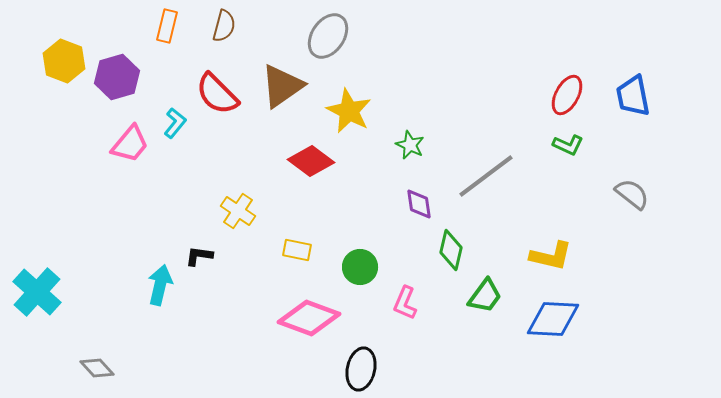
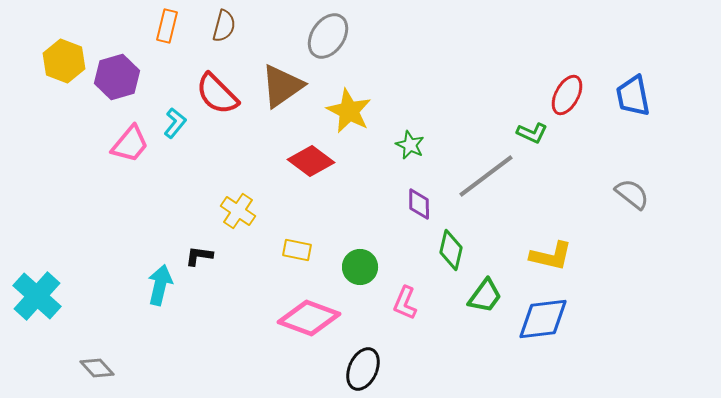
green L-shape: moved 36 px left, 12 px up
purple diamond: rotated 8 degrees clockwise
cyan cross: moved 4 px down
blue diamond: moved 10 px left; rotated 10 degrees counterclockwise
black ellipse: moved 2 px right; rotated 12 degrees clockwise
